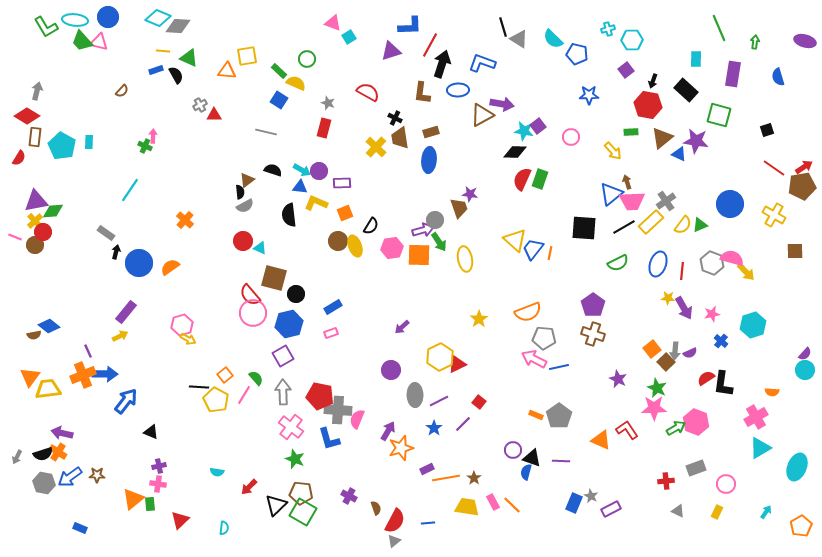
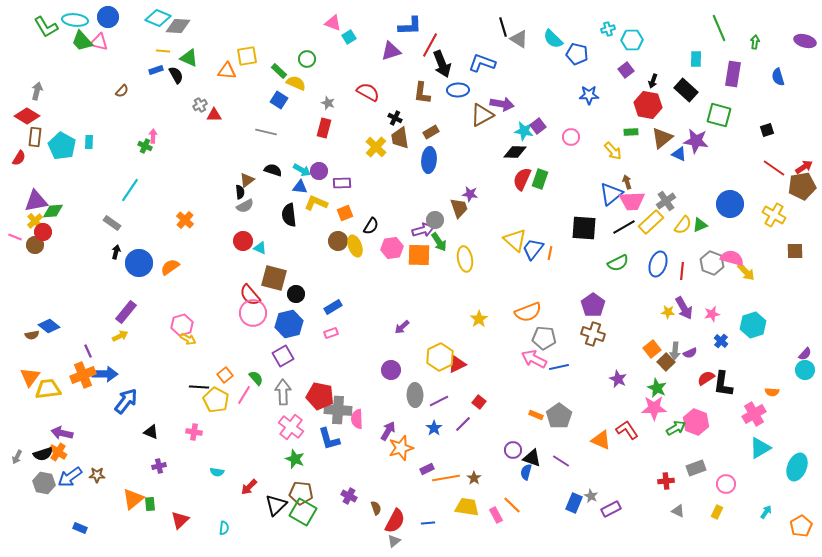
black arrow at (442, 64): rotated 140 degrees clockwise
brown rectangle at (431, 132): rotated 14 degrees counterclockwise
gray rectangle at (106, 233): moved 6 px right, 10 px up
yellow star at (668, 298): moved 14 px down
brown semicircle at (34, 335): moved 2 px left
pink cross at (756, 417): moved 2 px left, 3 px up
pink semicircle at (357, 419): rotated 24 degrees counterclockwise
purple line at (561, 461): rotated 30 degrees clockwise
pink cross at (158, 484): moved 36 px right, 52 px up
pink rectangle at (493, 502): moved 3 px right, 13 px down
